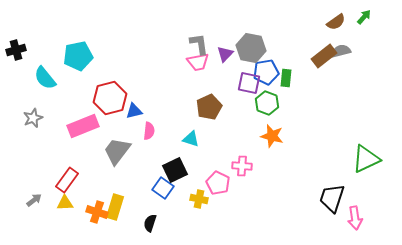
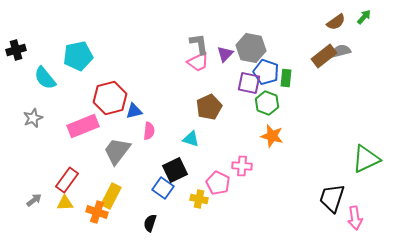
pink trapezoid: rotated 15 degrees counterclockwise
blue pentagon: rotated 30 degrees clockwise
yellow rectangle: moved 4 px left, 11 px up; rotated 10 degrees clockwise
